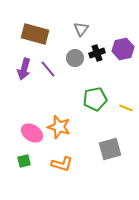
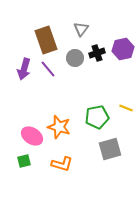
brown rectangle: moved 11 px right, 6 px down; rotated 56 degrees clockwise
green pentagon: moved 2 px right, 18 px down
pink ellipse: moved 3 px down
